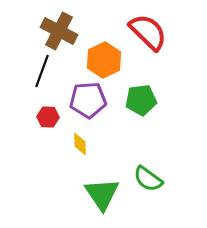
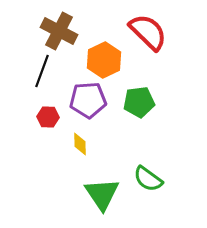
green pentagon: moved 2 px left, 2 px down
